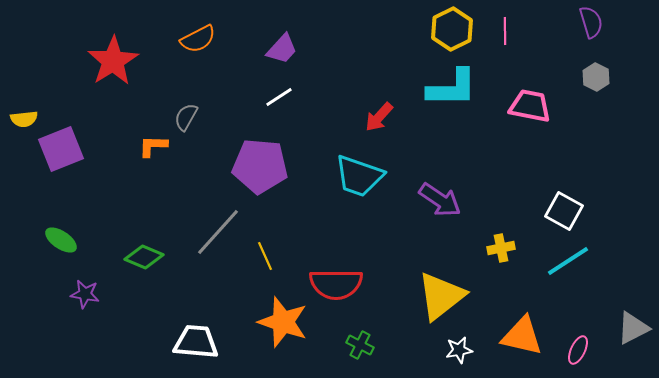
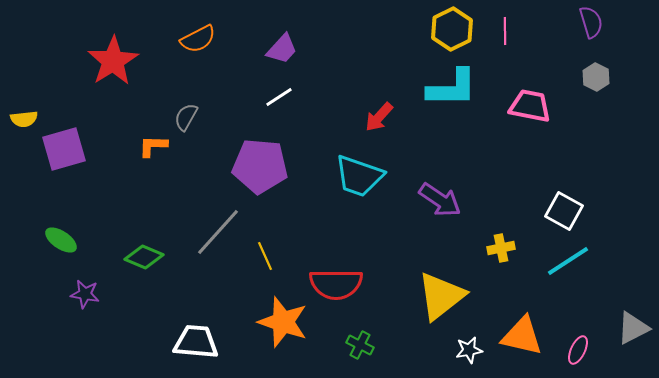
purple square: moved 3 px right; rotated 6 degrees clockwise
white star: moved 10 px right
